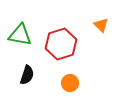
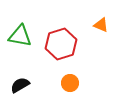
orange triangle: rotated 21 degrees counterclockwise
green triangle: moved 1 px down
black semicircle: moved 7 px left, 10 px down; rotated 138 degrees counterclockwise
